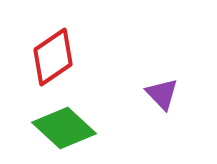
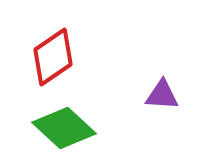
purple triangle: moved 1 px down; rotated 42 degrees counterclockwise
